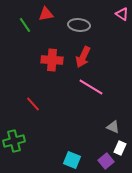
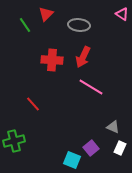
red triangle: rotated 35 degrees counterclockwise
purple square: moved 15 px left, 13 px up
